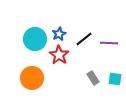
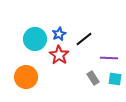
purple line: moved 15 px down
orange circle: moved 6 px left, 1 px up
